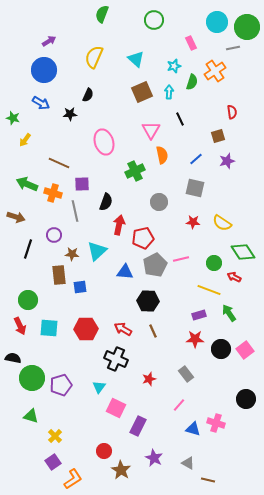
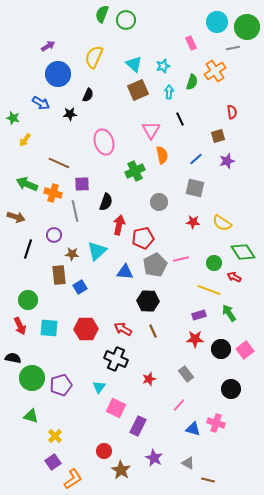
green circle at (154, 20): moved 28 px left
purple arrow at (49, 41): moved 1 px left, 5 px down
cyan triangle at (136, 59): moved 2 px left, 5 px down
cyan star at (174, 66): moved 11 px left
blue circle at (44, 70): moved 14 px right, 4 px down
brown square at (142, 92): moved 4 px left, 2 px up
blue square at (80, 287): rotated 24 degrees counterclockwise
black circle at (246, 399): moved 15 px left, 10 px up
